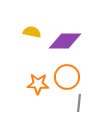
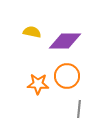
orange circle: moved 1 px up
gray line: moved 6 px down
